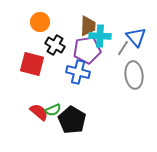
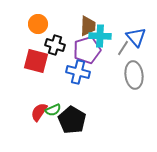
orange circle: moved 2 px left, 2 px down
black cross: rotated 12 degrees counterclockwise
purple pentagon: rotated 8 degrees counterclockwise
red square: moved 4 px right, 3 px up
red semicircle: rotated 96 degrees counterclockwise
